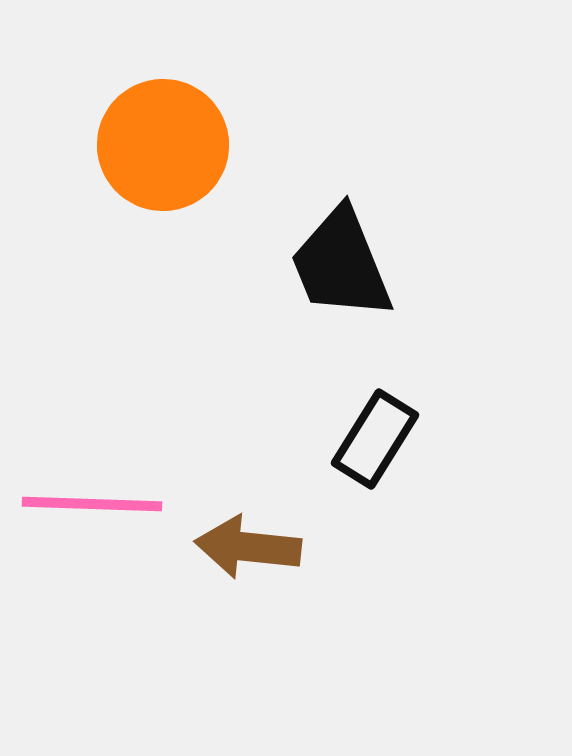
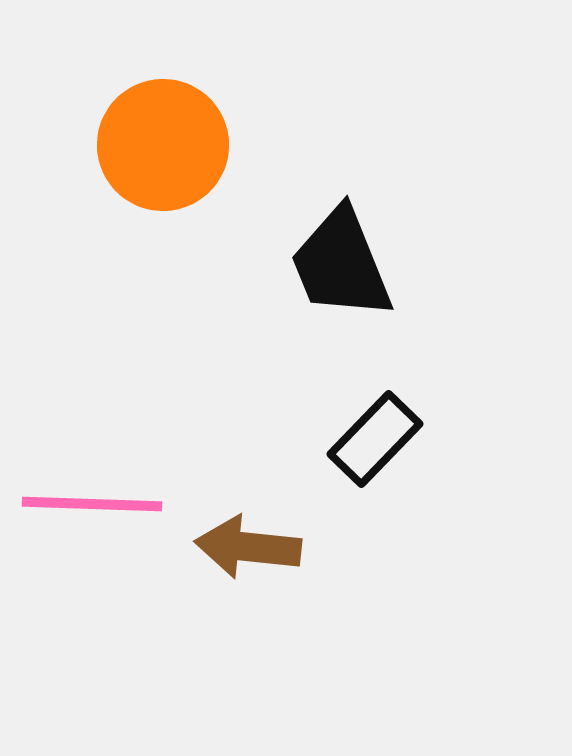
black rectangle: rotated 12 degrees clockwise
